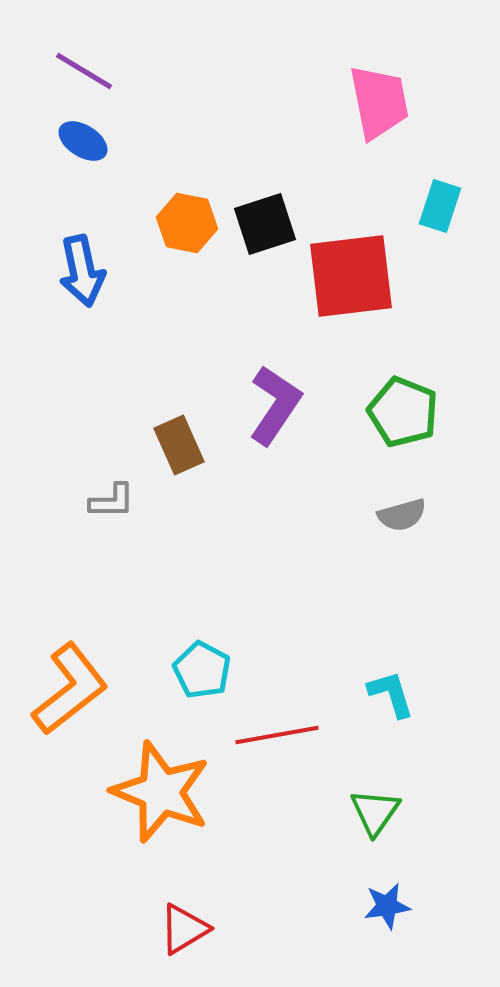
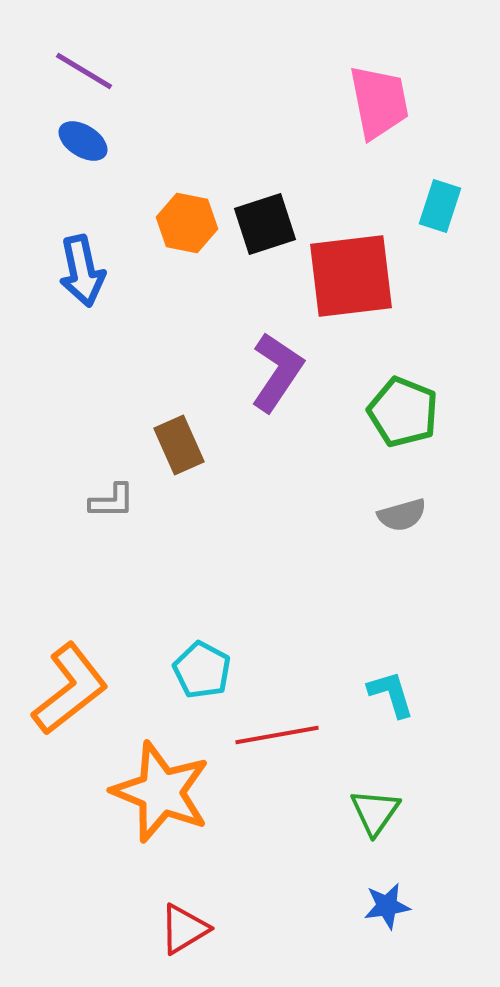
purple L-shape: moved 2 px right, 33 px up
